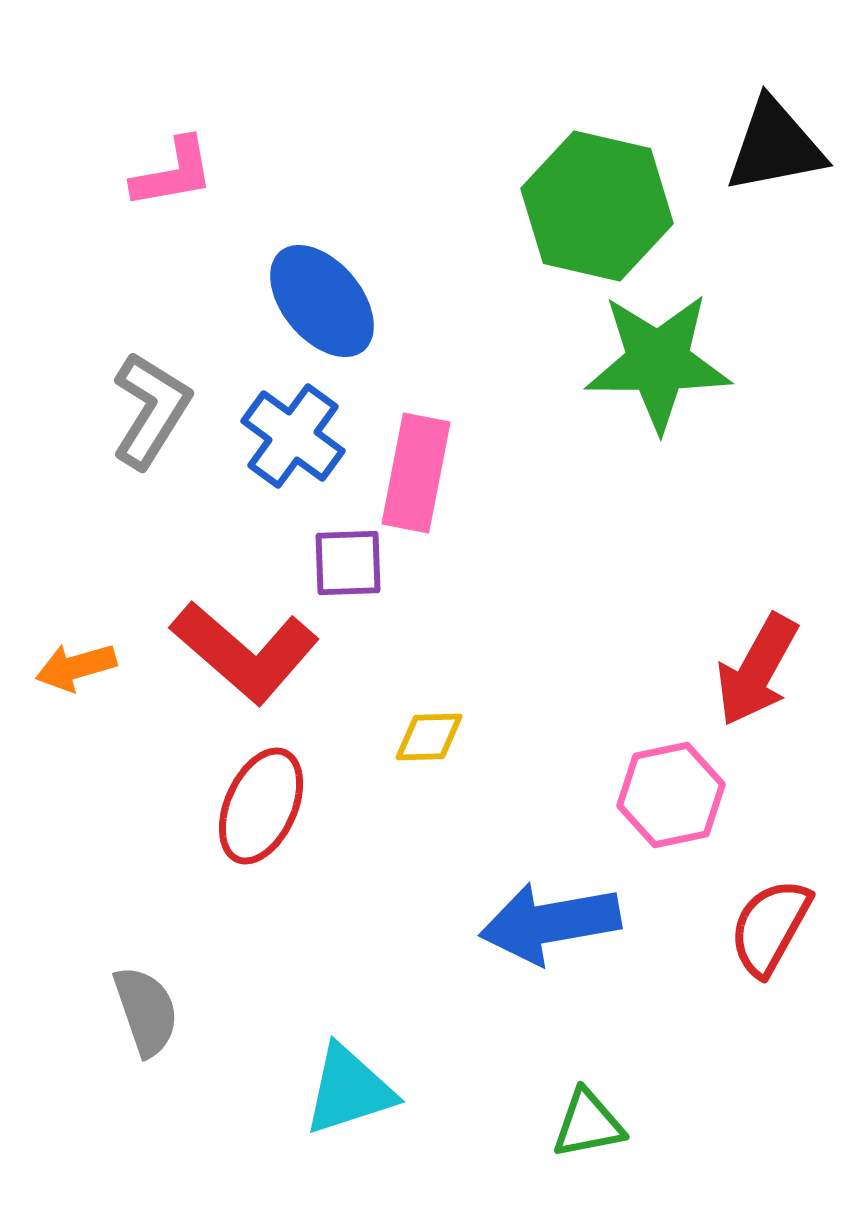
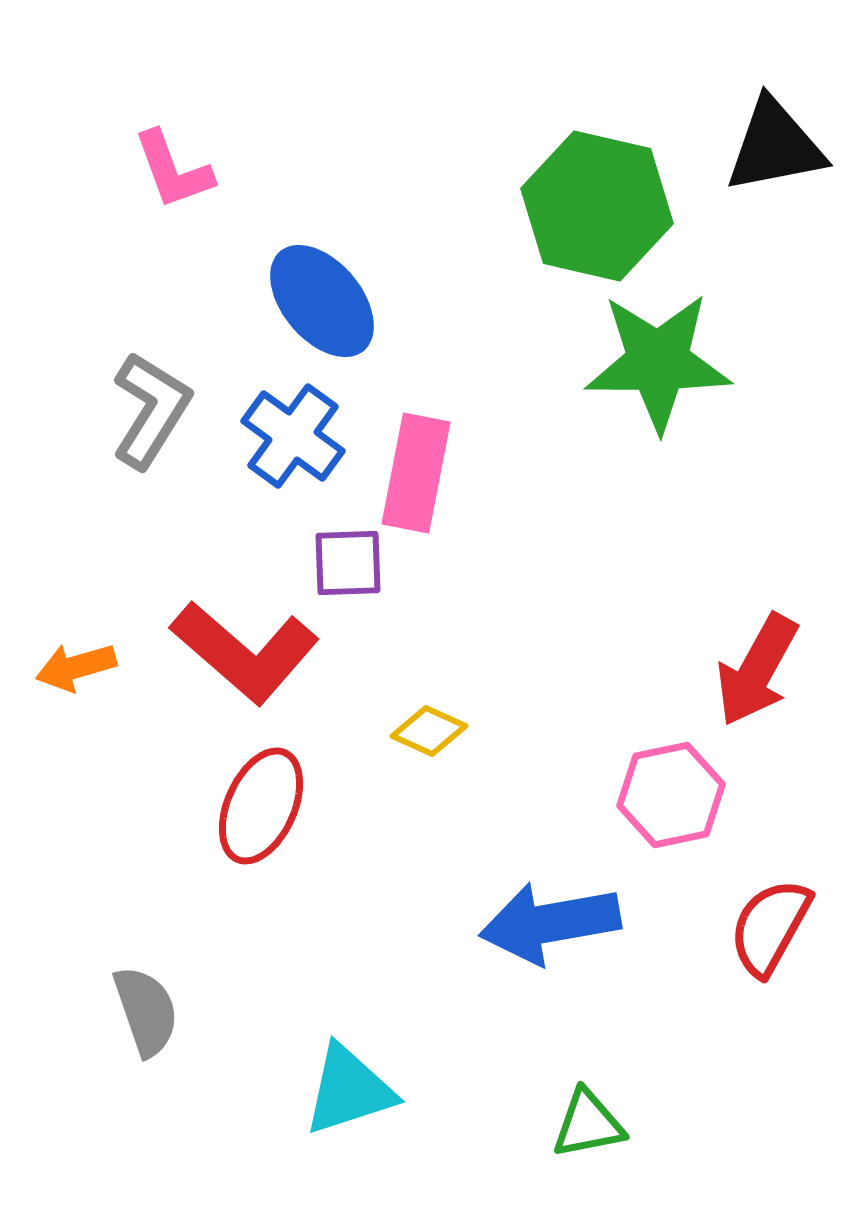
pink L-shape: moved 3 px up; rotated 80 degrees clockwise
yellow diamond: moved 6 px up; rotated 26 degrees clockwise
